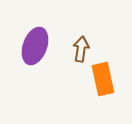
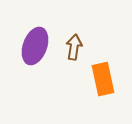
brown arrow: moved 7 px left, 2 px up
